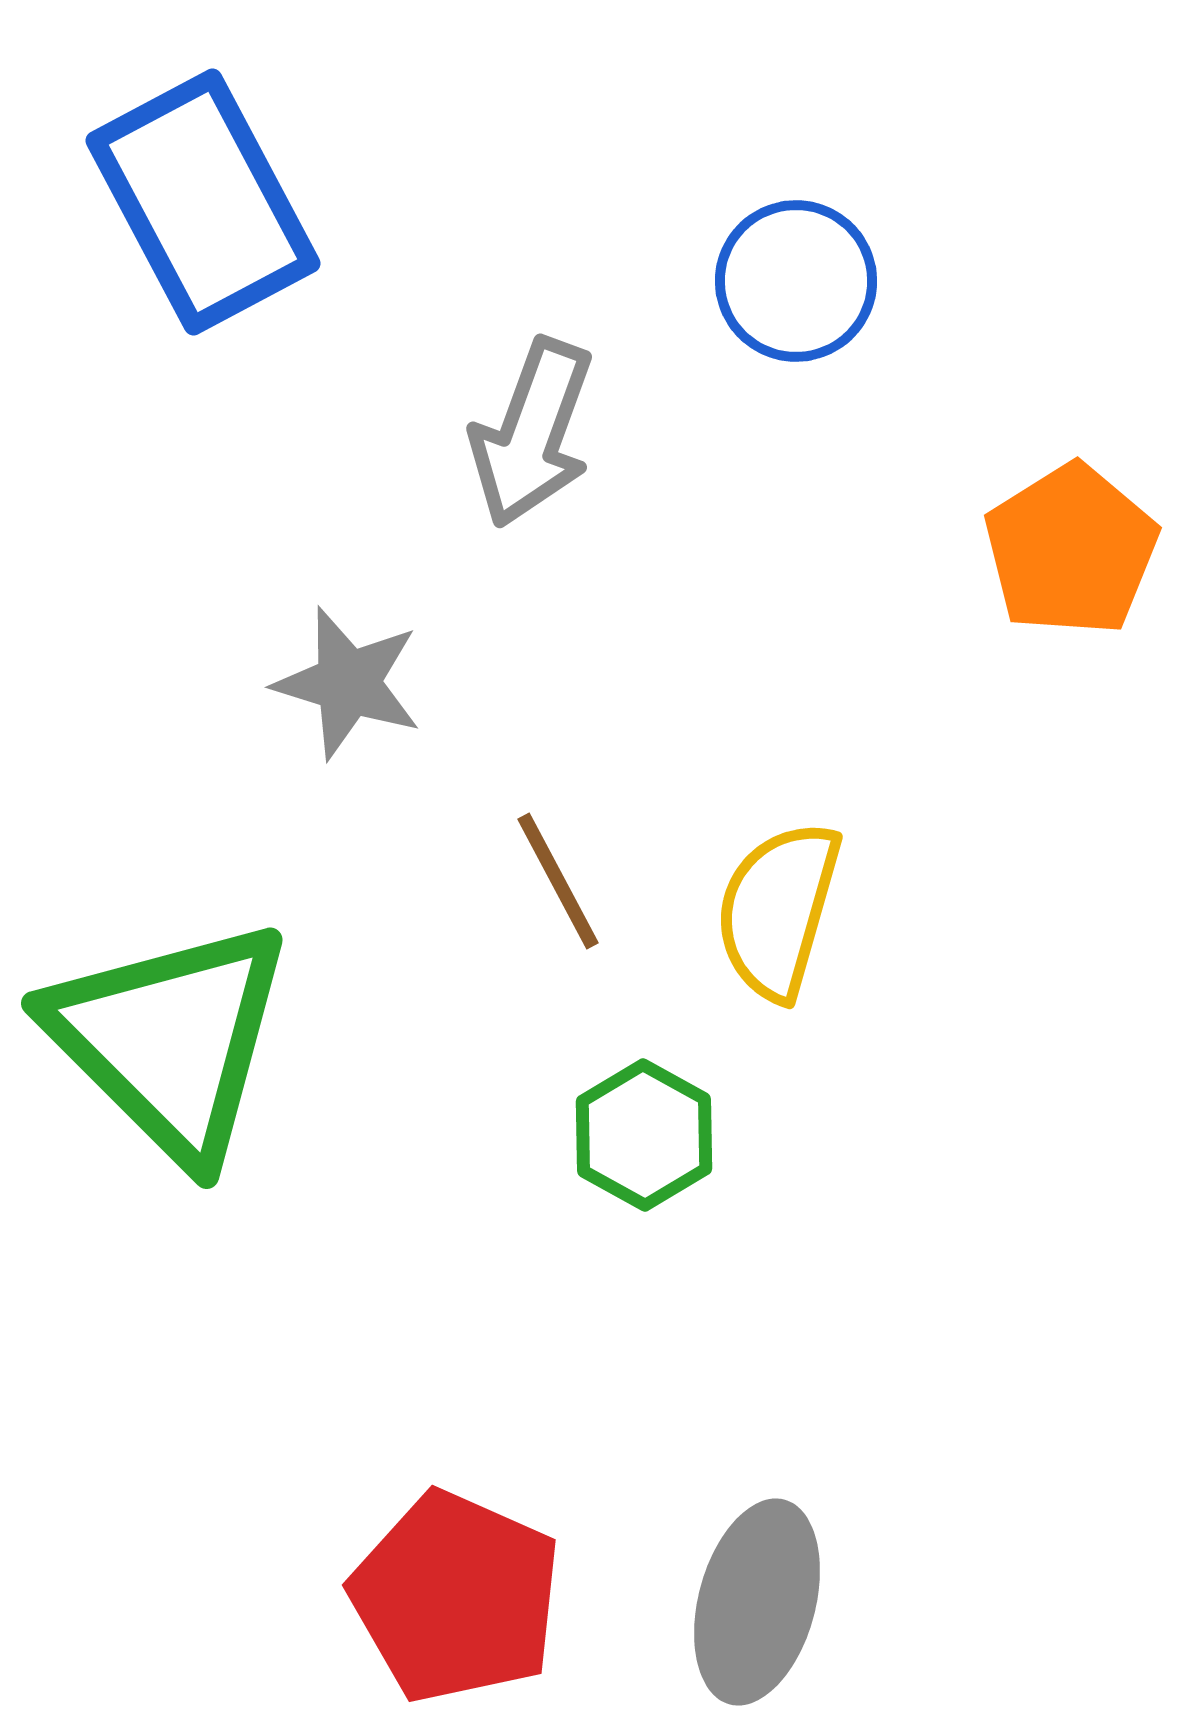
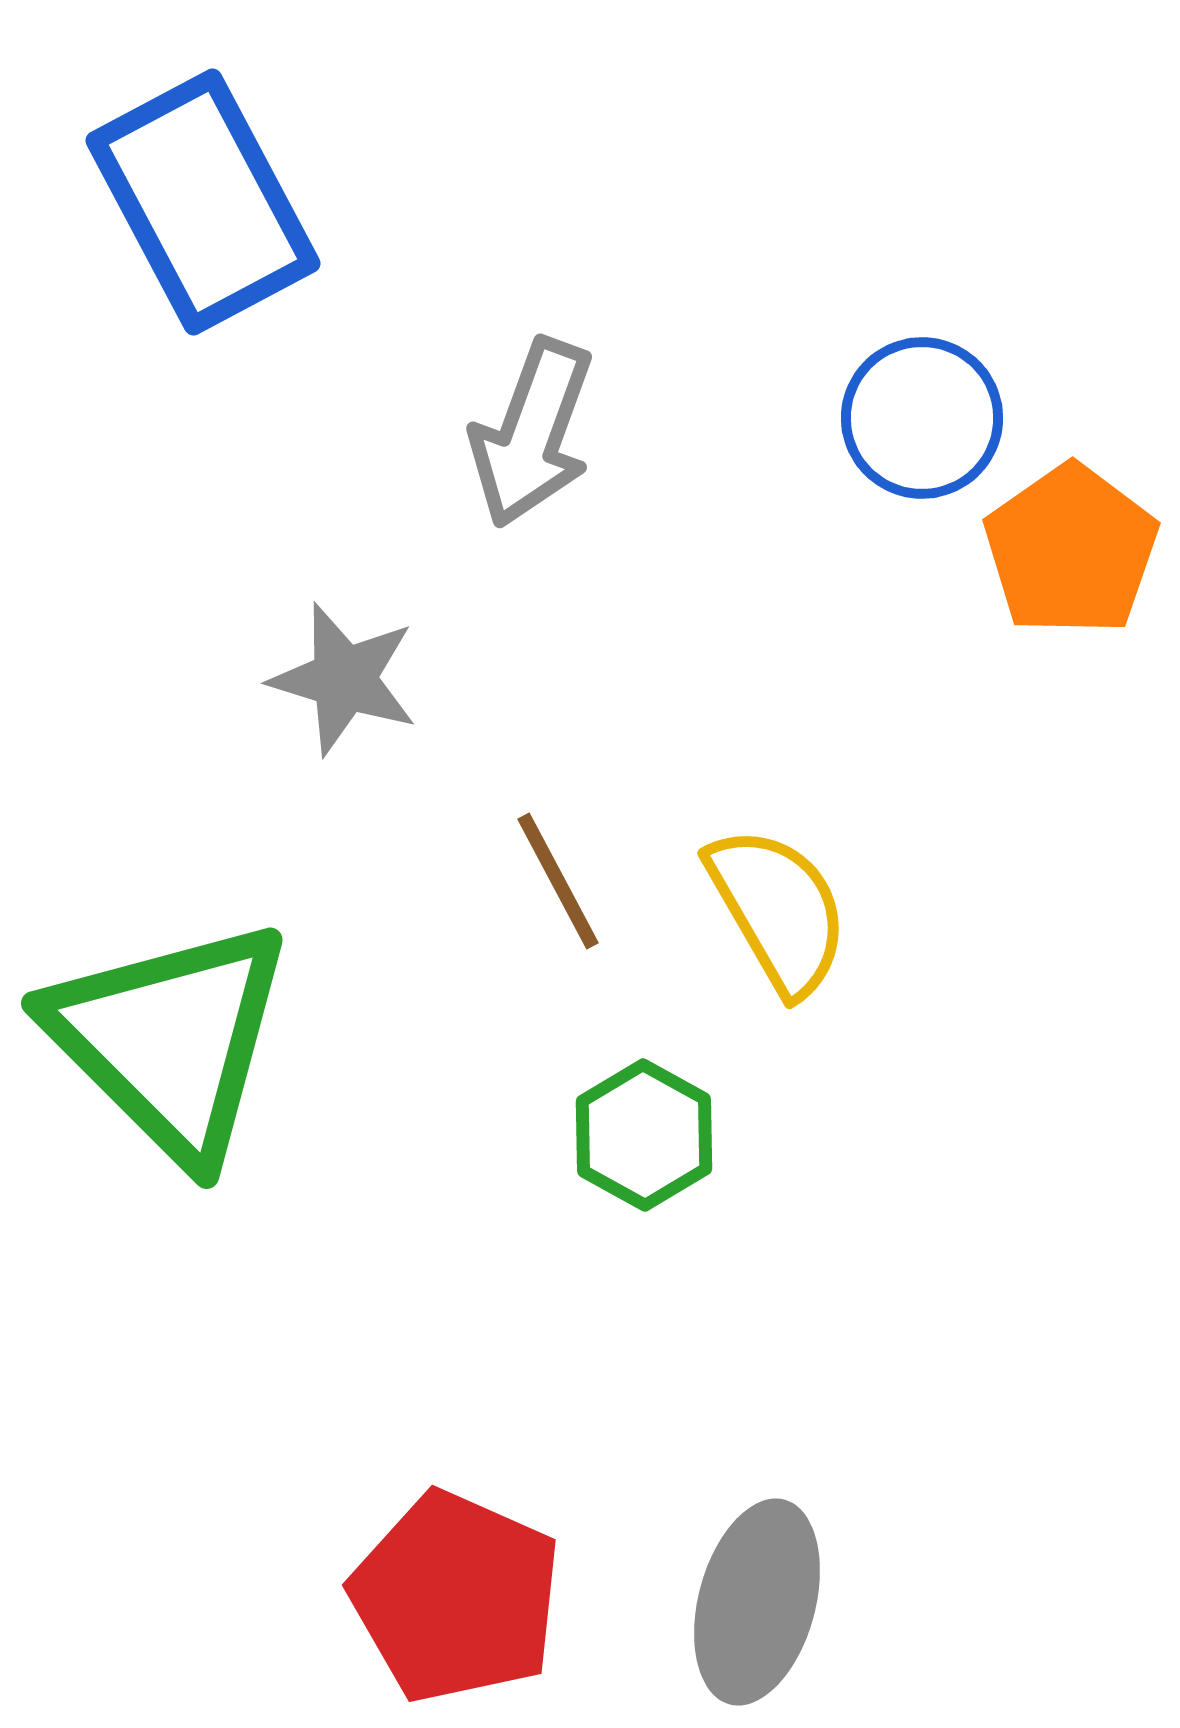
blue circle: moved 126 px right, 137 px down
orange pentagon: rotated 3 degrees counterclockwise
gray star: moved 4 px left, 4 px up
yellow semicircle: rotated 134 degrees clockwise
